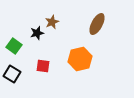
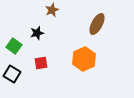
brown star: moved 12 px up
orange hexagon: moved 4 px right; rotated 10 degrees counterclockwise
red square: moved 2 px left, 3 px up; rotated 16 degrees counterclockwise
